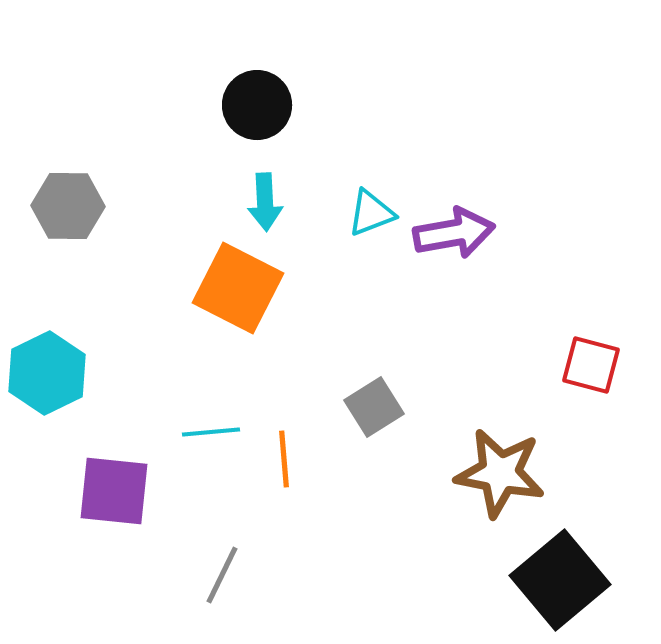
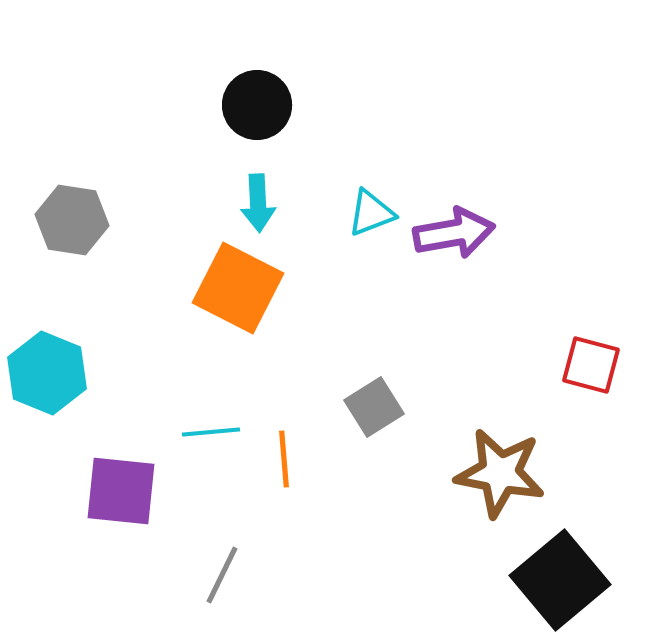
cyan arrow: moved 7 px left, 1 px down
gray hexagon: moved 4 px right, 14 px down; rotated 8 degrees clockwise
cyan hexagon: rotated 12 degrees counterclockwise
purple square: moved 7 px right
